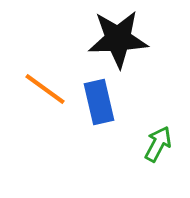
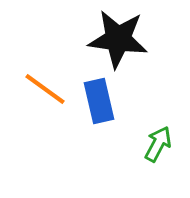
black star: rotated 10 degrees clockwise
blue rectangle: moved 1 px up
